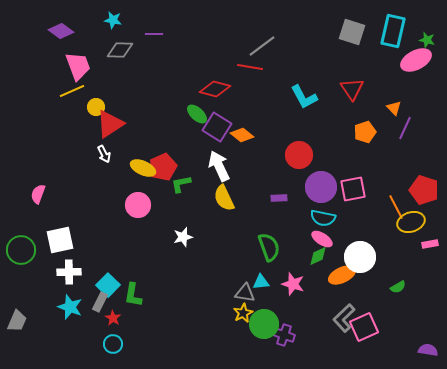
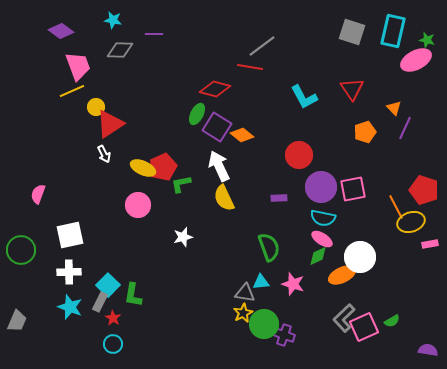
green ellipse at (197, 114): rotated 75 degrees clockwise
white square at (60, 240): moved 10 px right, 5 px up
green semicircle at (398, 287): moved 6 px left, 34 px down
